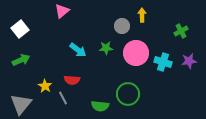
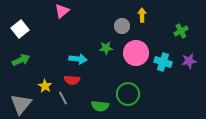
cyan arrow: moved 9 px down; rotated 30 degrees counterclockwise
